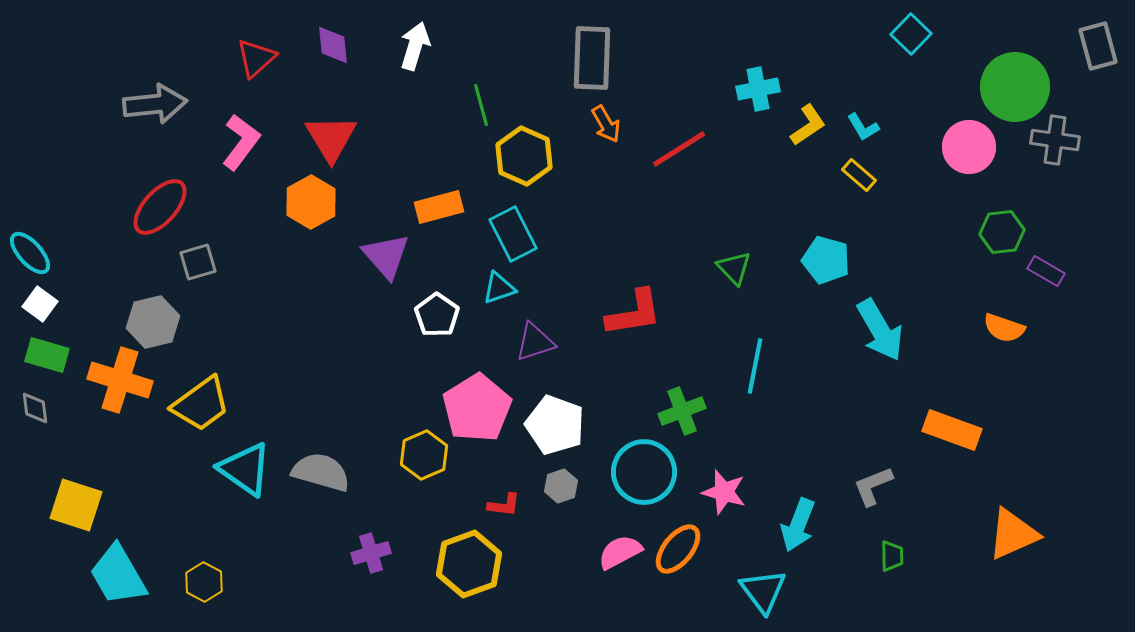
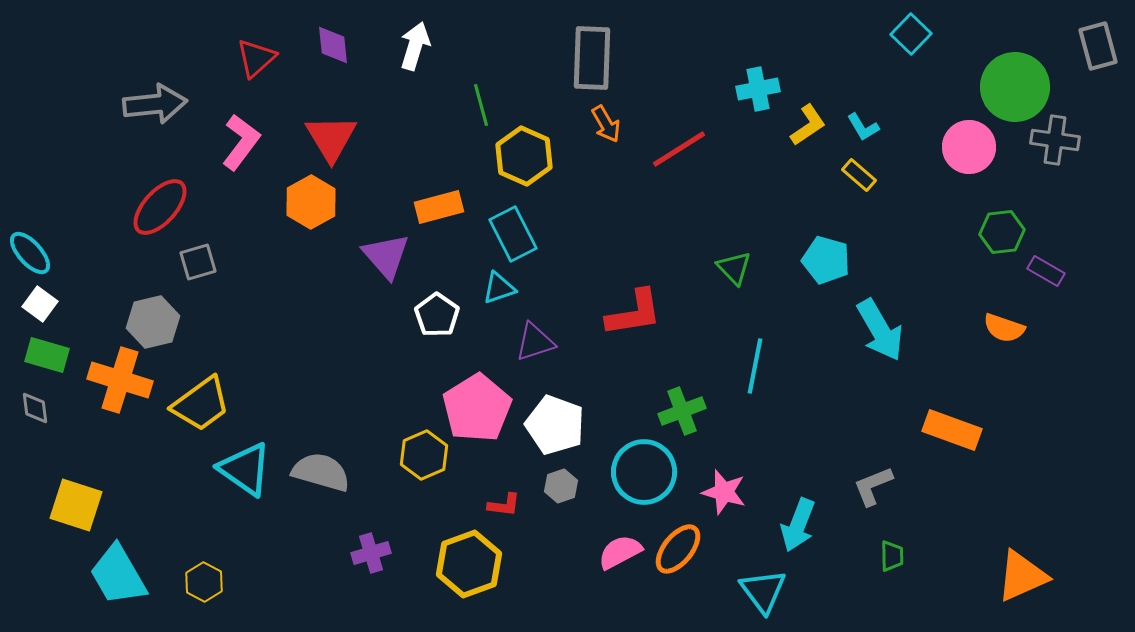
orange triangle at (1013, 534): moved 9 px right, 42 px down
